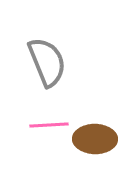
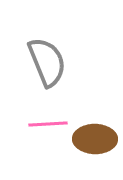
pink line: moved 1 px left, 1 px up
